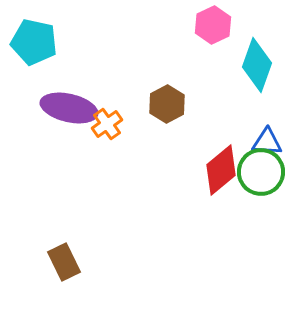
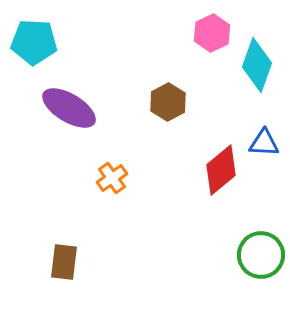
pink hexagon: moved 1 px left, 8 px down
cyan pentagon: rotated 9 degrees counterclockwise
brown hexagon: moved 1 px right, 2 px up
purple ellipse: rotated 18 degrees clockwise
orange cross: moved 5 px right, 54 px down
blue triangle: moved 3 px left, 1 px down
green circle: moved 83 px down
brown rectangle: rotated 33 degrees clockwise
